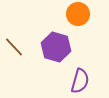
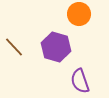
orange circle: moved 1 px right
purple semicircle: rotated 145 degrees clockwise
